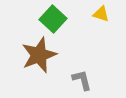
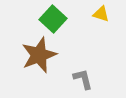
gray L-shape: moved 1 px right, 1 px up
